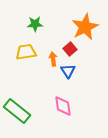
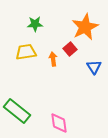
blue triangle: moved 26 px right, 4 px up
pink diamond: moved 4 px left, 17 px down
